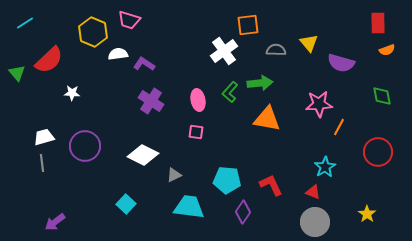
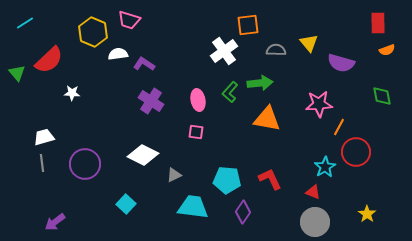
purple circle: moved 18 px down
red circle: moved 22 px left
red L-shape: moved 1 px left, 6 px up
cyan trapezoid: moved 4 px right
